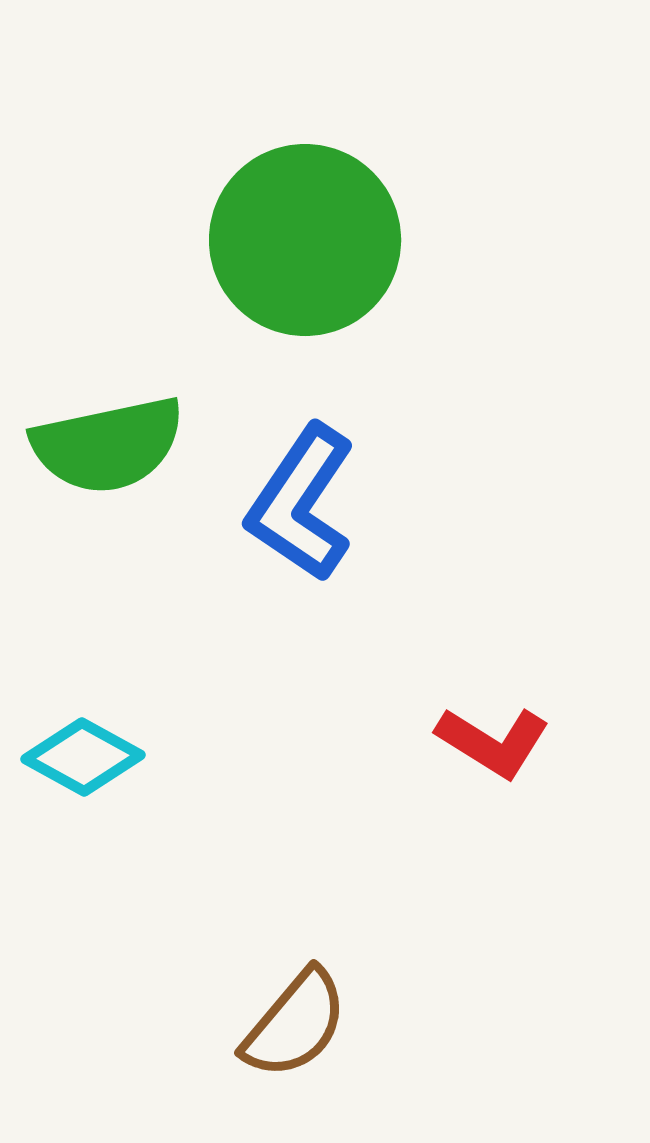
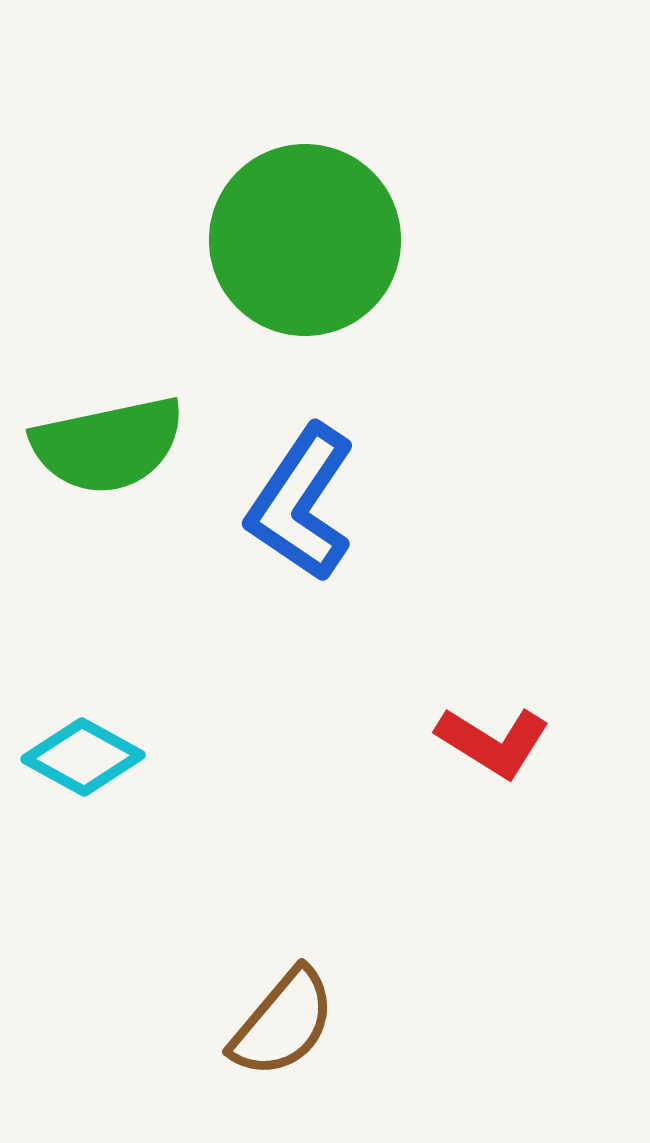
brown semicircle: moved 12 px left, 1 px up
